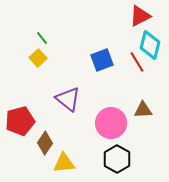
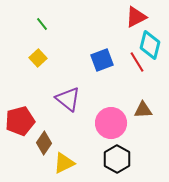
red triangle: moved 4 px left, 1 px down
green line: moved 14 px up
brown diamond: moved 1 px left
yellow triangle: rotated 20 degrees counterclockwise
